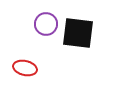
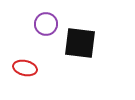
black square: moved 2 px right, 10 px down
